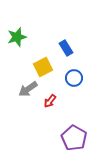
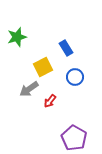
blue circle: moved 1 px right, 1 px up
gray arrow: moved 1 px right
